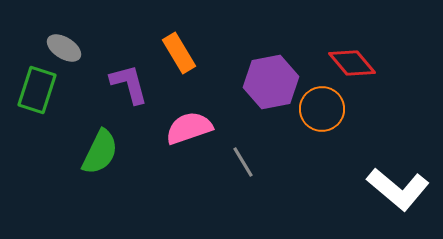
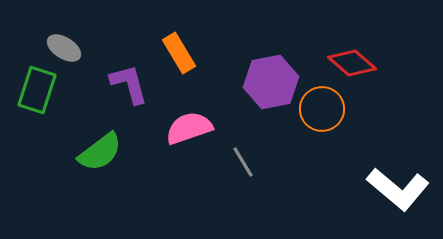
red diamond: rotated 9 degrees counterclockwise
green semicircle: rotated 27 degrees clockwise
